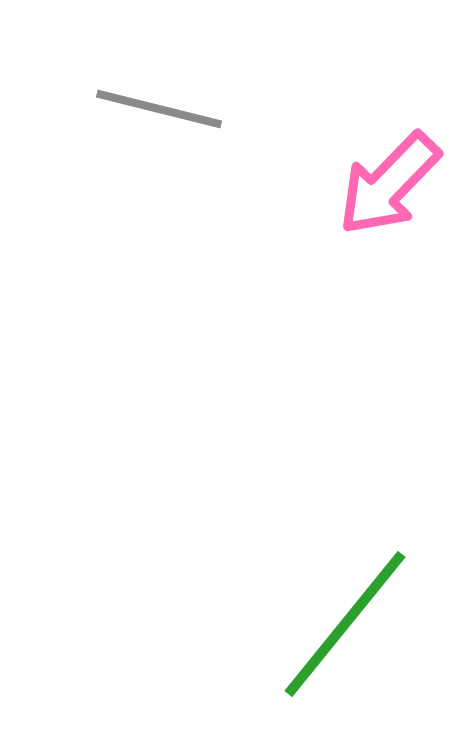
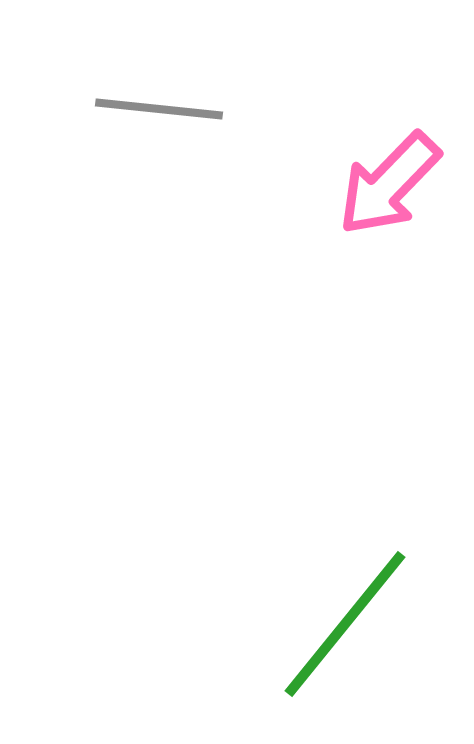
gray line: rotated 8 degrees counterclockwise
